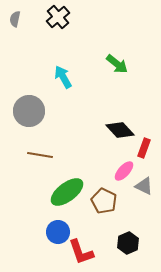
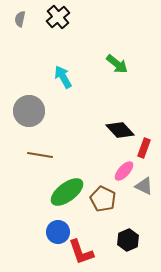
gray semicircle: moved 5 px right
brown pentagon: moved 1 px left, 2 px up
black hexagon: moved 3 px up
